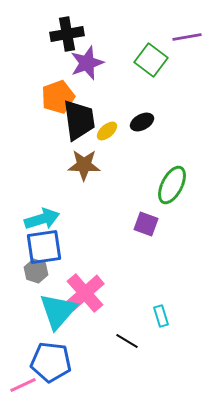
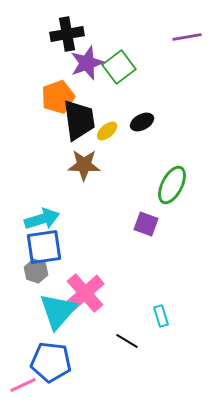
green square: moved 32 px left, 7 px down; rotated 16 degrees clockwise
